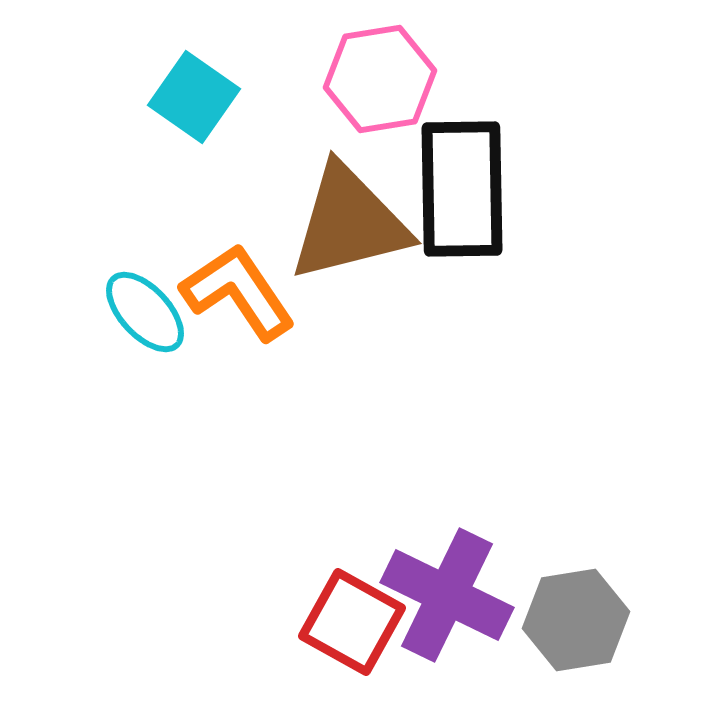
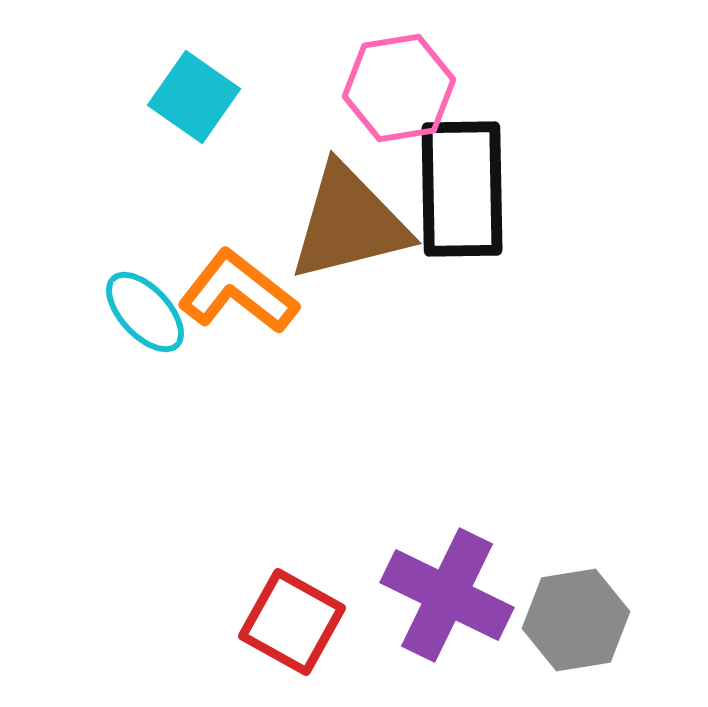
pink hexagon: moved 19 px right, 9 px down
orange L-shape: rotated 18 degrees counterclockwise
red square: moved 60 px left
